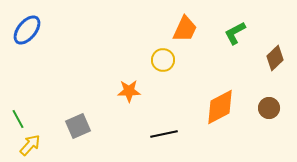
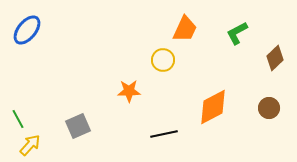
green L-shape: moved 2 px right
orange diamond: moved 7 px left
